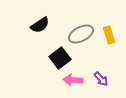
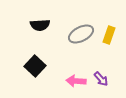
black semicircle: rotated 30 degrees clockwise
yellow rectangle: rotated 36 degrees clockwise
black square: moved 25 px left, 8 px down; rotated 10 degrees counterclockwise
pink arrow: moved 3 px right, 1 px down
